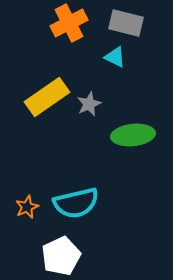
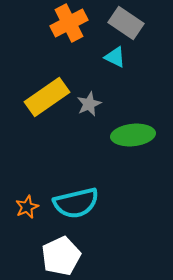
gray rectangle: rotated 20 degrees clockwise
